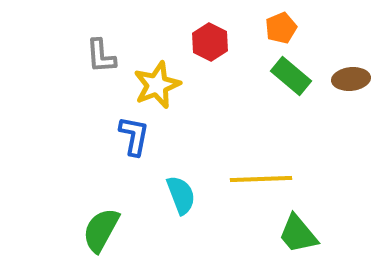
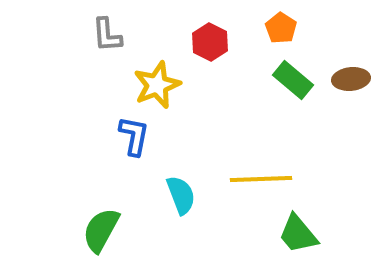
orange pentagon: rotated 16 degrees counterclockwise
gray L-shape: moved 6 px right, 21 px up
green rectangle: moved 2 px right, 4 px down
